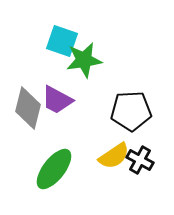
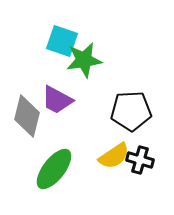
gray diamond: moved 1 px left, 8 px down
black cross: rotated 12 degrees counterclockwise
